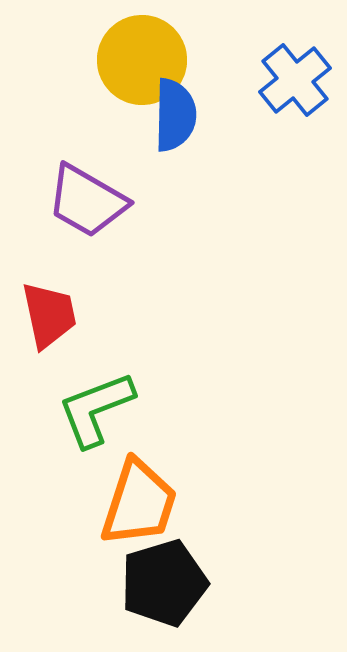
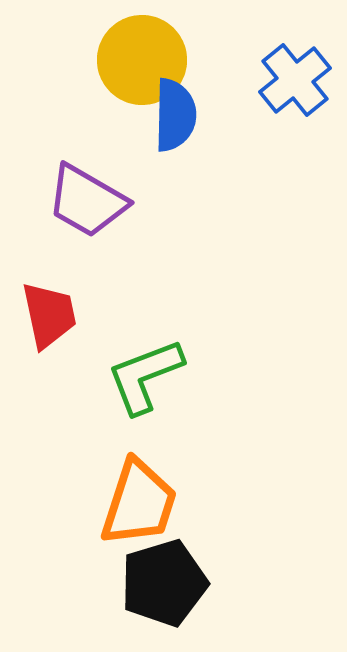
green L-shape: moved 49 px right, 33 px up
